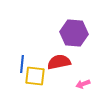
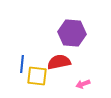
purple hexagon: moved 2 px left
yellow square: moved 2 px right
